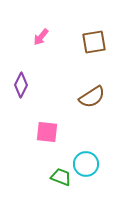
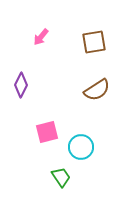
brown semicircle: moved 5 px right, 7 px up
pink square: rotated 20 degrees counterclockwise
cyan circle: moved 5 px left, 17 px up
green trapezoid: rotated 35 degrees clockwise
